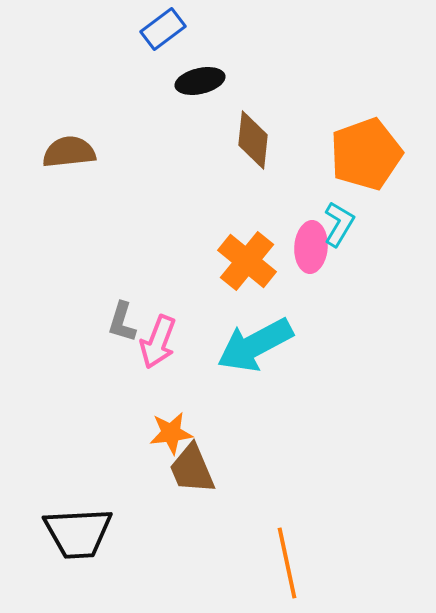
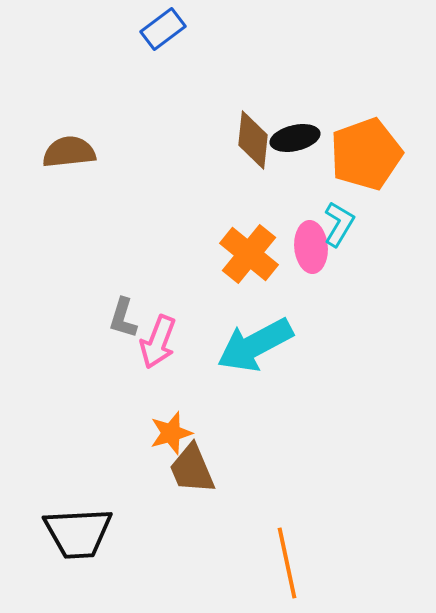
black ellipse: moved 95 px right, 57 px down
pink ellipse: rotated 9 degrees counterclockwise
orange cross: moved 2 px right, 7 px up
gray L-shape: moved 1 px right, 4 px up
orange star: rotated 9 degrees counterclockwise
